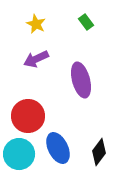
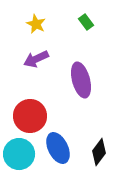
red circle: moved 2 px right
